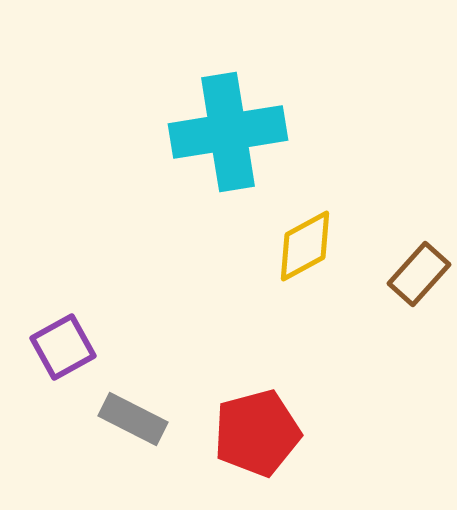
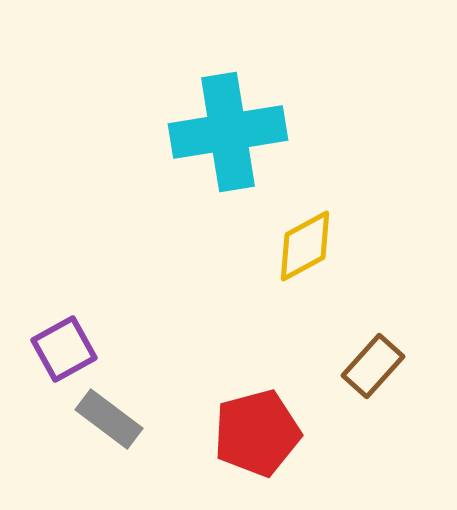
brown rectangle: moved 46 px left, 92 px down
purple square: moved 1 px right, 2 px down
gray rectangle: moved 24 px left; rotated 10 degrees clockwise
